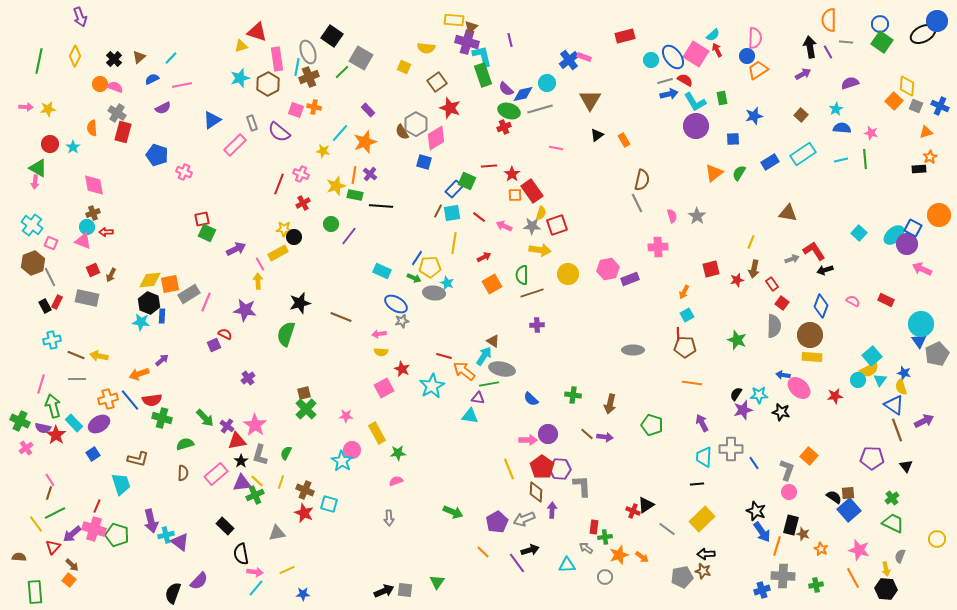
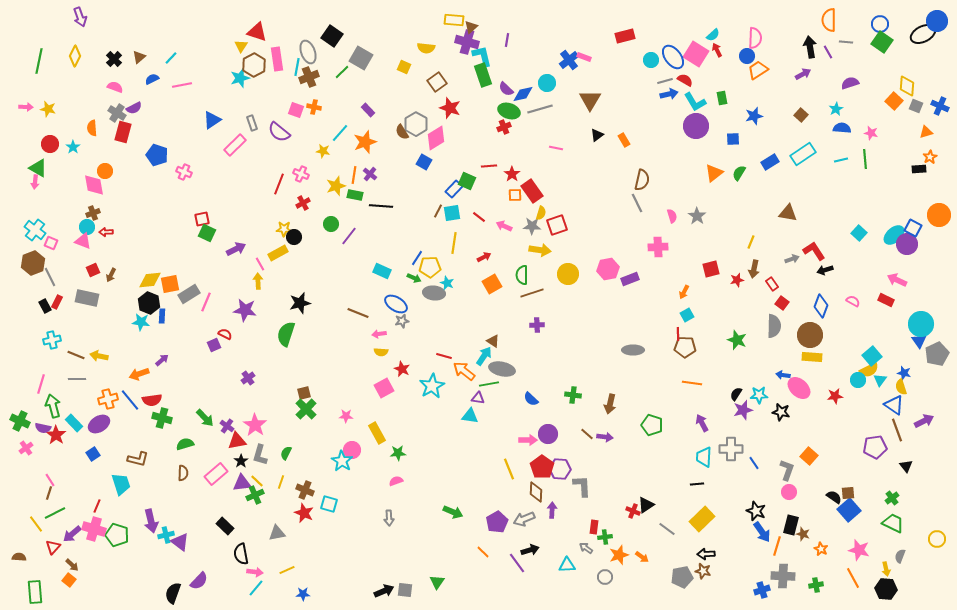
purple line at (510, 40): moved 3 px left; rotated 24 degrees clockwise
yellow triangle at (241, 46): rotated 40 degrees counterclockwise
orange circle at (100, 84): moved 5 px right, 87 px down
brown hexagon at (268, 84): moved 14 px left, 19 px up
purple semicircle at (163, 108): moved 29 px left
yellow star at (48, 109): rotated 21 degrees clockwise
blue square at (424, 162): rotated 14 degrees clockwise
cyan cross at (32, 225): moved 3 px right, 5 px down
pink arrow at (922, 269): moved 25 px left, 11 px down
brown line at (341, 317): moved 17 px right, 4 px up
purple pentagon at (872, 458): moved 3 px right, 11 px up; rotated 10 degrees counterclockwise
